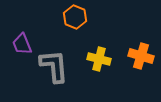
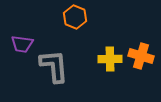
purple trapezoid: rotated 60 degrees counterclockwise
yellow cross: moved 11 px right; rotated 15 degrees counterclockwise
